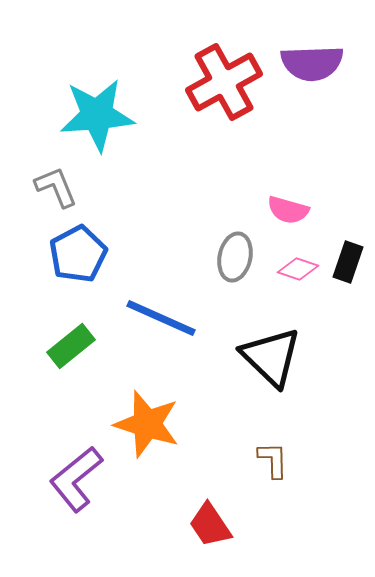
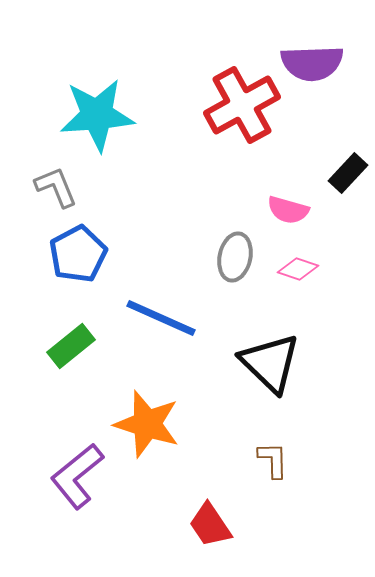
red cross: moved 18 px right, 23 px down
black rectangle: moved 89 px up; rotated 24 degrees clockwise
black triangle: moved 1 px left, 6 px down
purple L-shape: moved 1 px right, 3 px up
